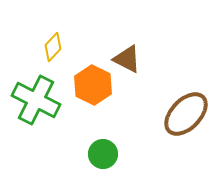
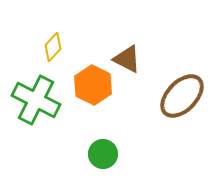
brown ellipse: moved 4 px left, 18 px up
